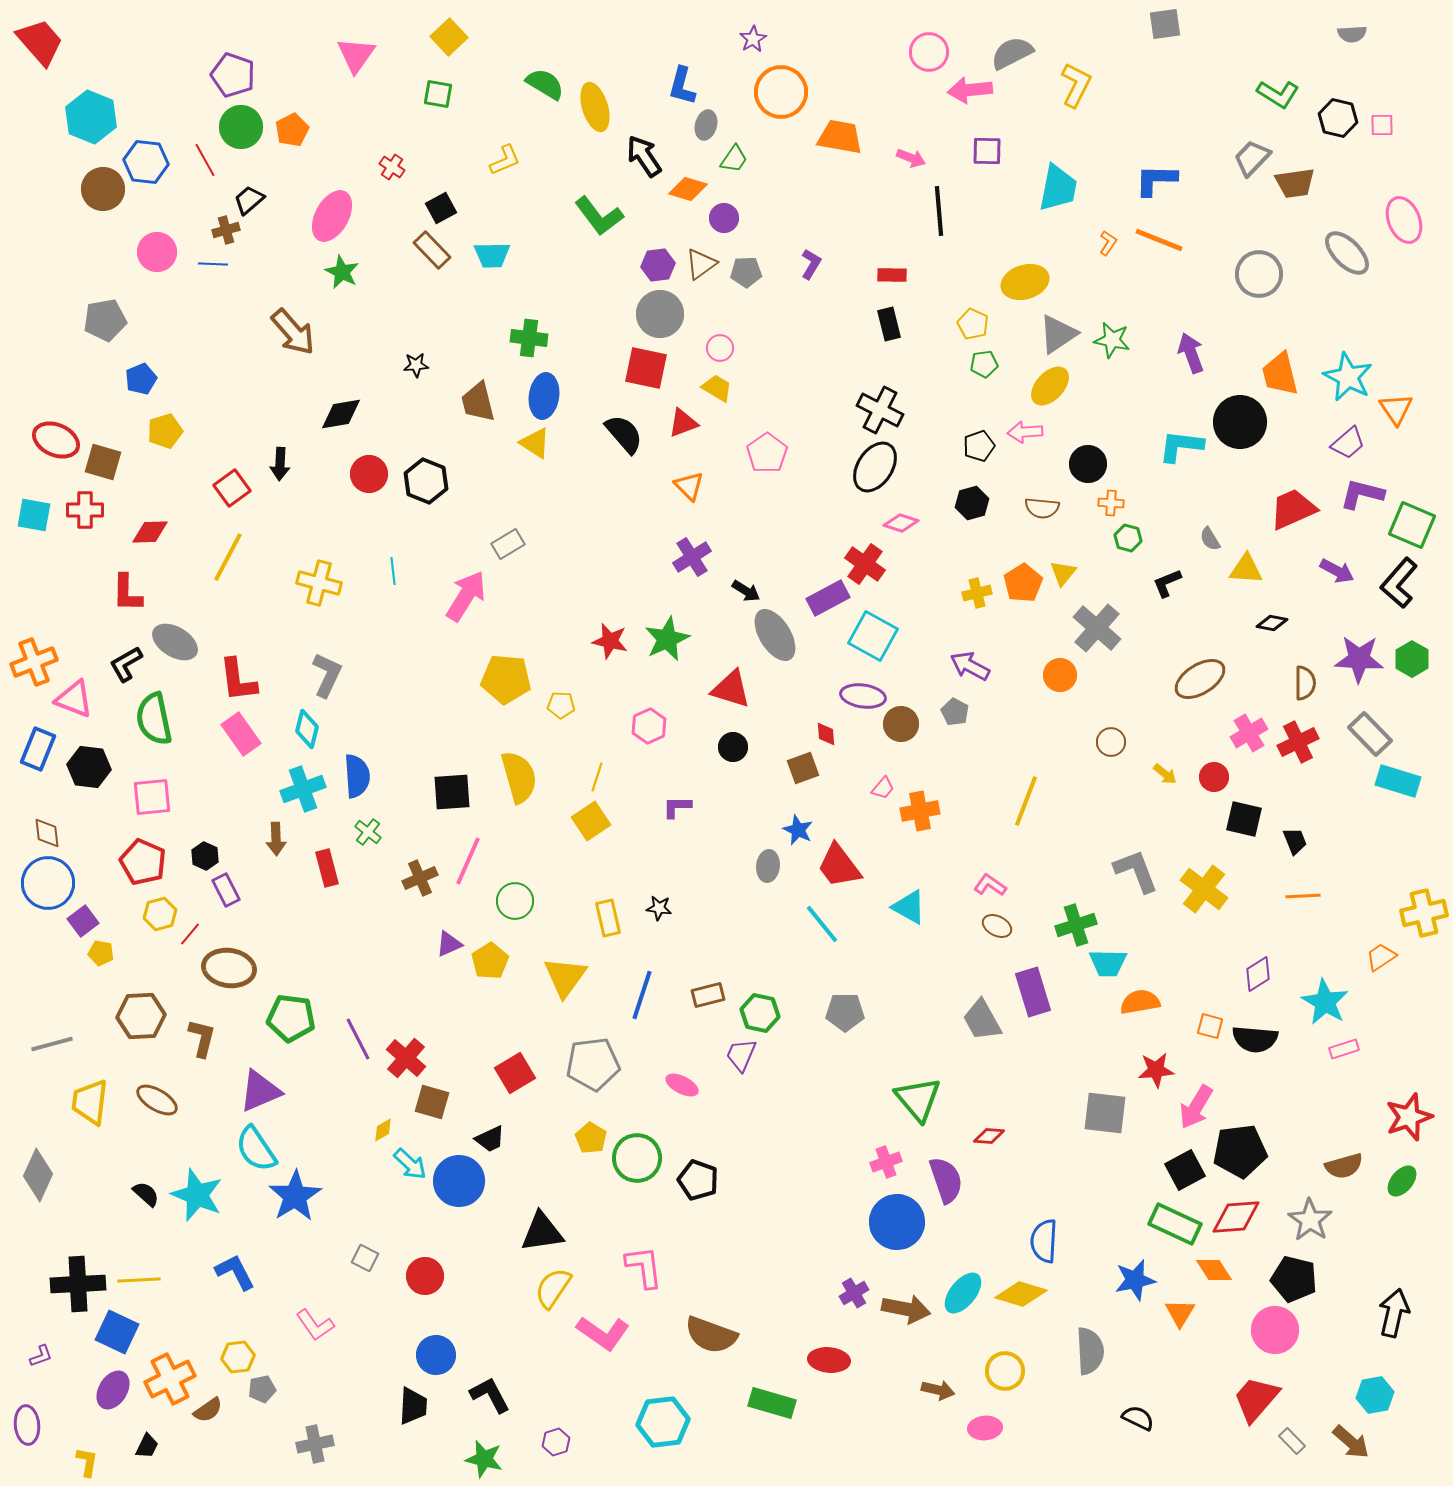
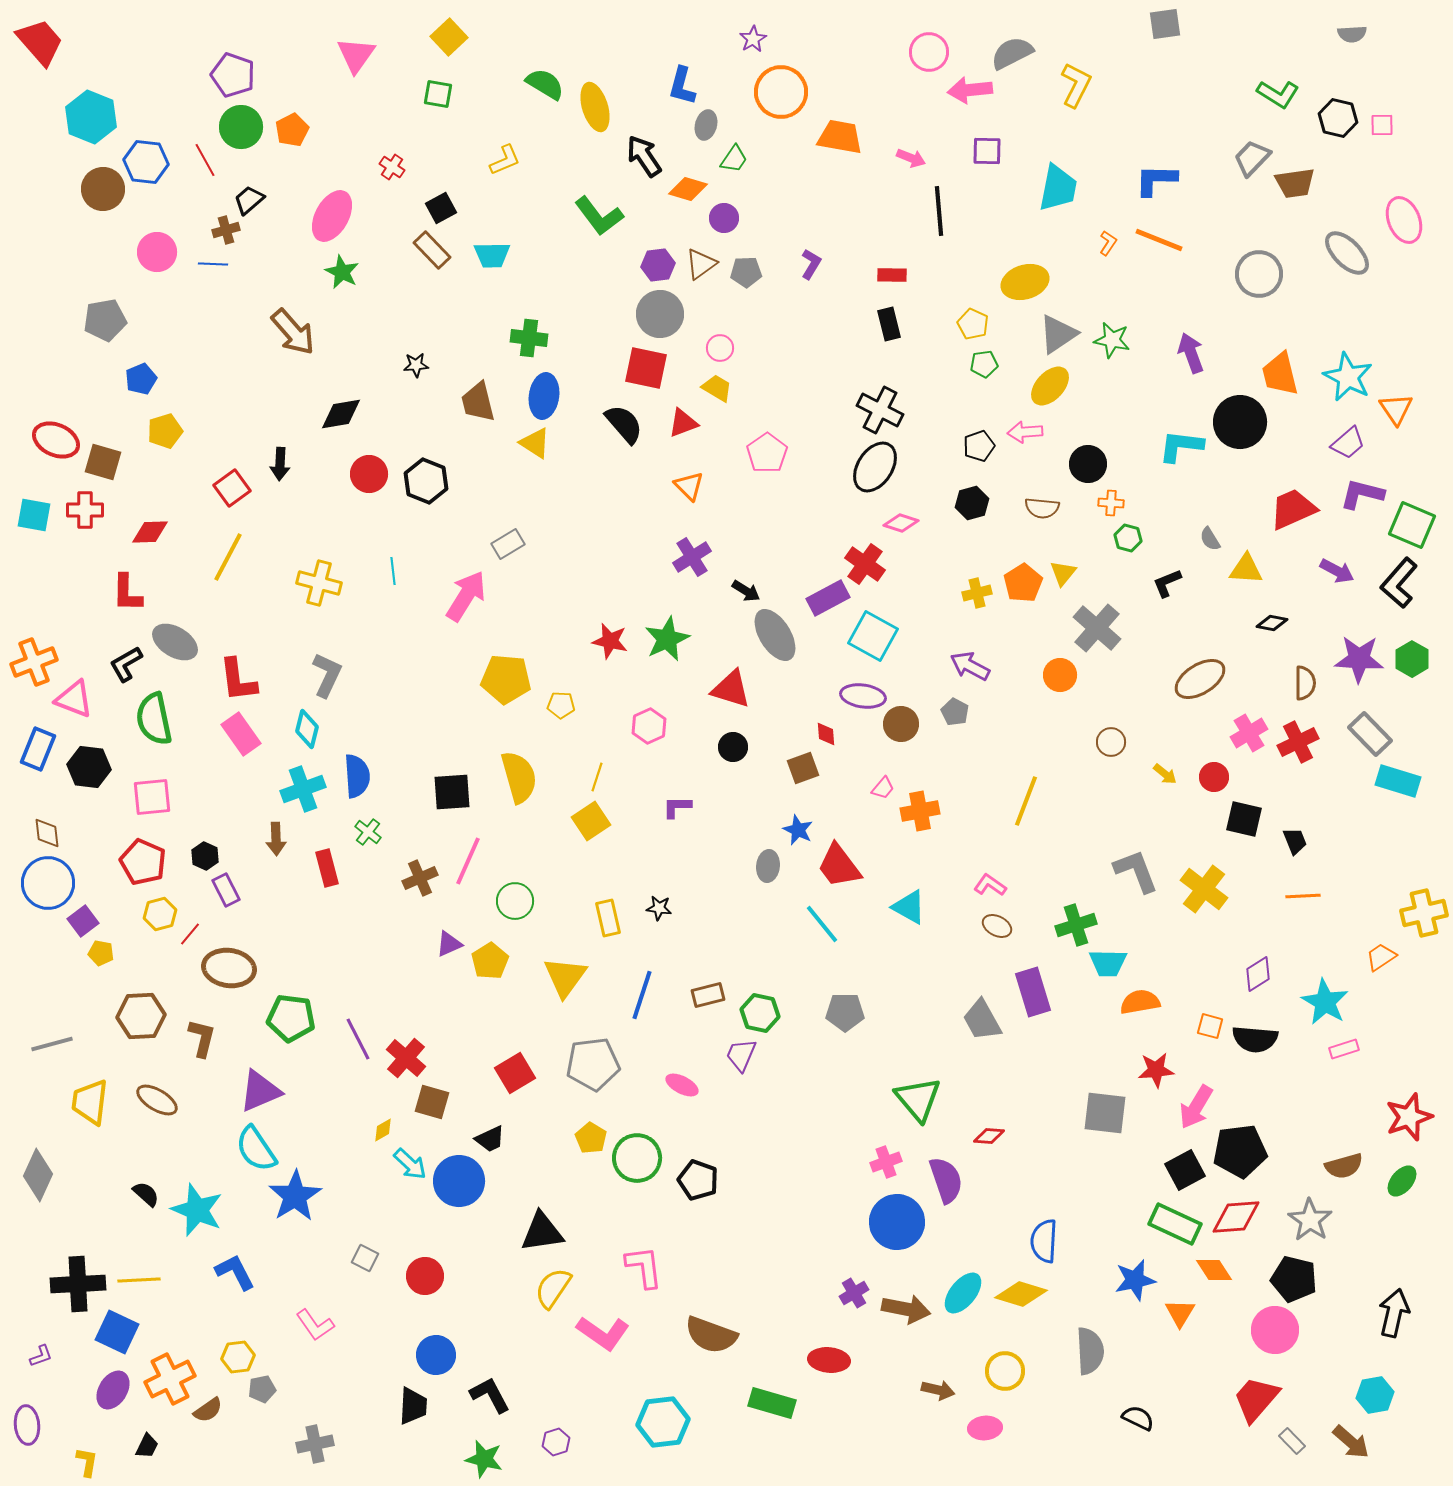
black semicircle at (624, 434): moved 10 px up
cyan star at (197, 1195): moved 15 px down
